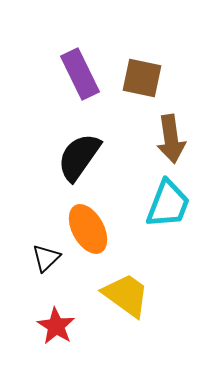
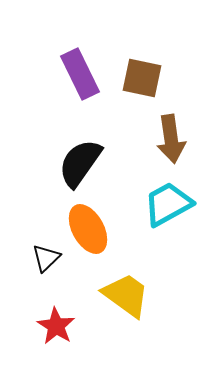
black semicircle: moved 1 px right, 6 px down
cyan trapezoid: rotated 140 degrees counterclockwise
